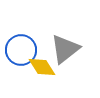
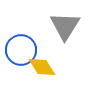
gray triangle: moved 23 px up; rotated 20 degrees counterclockwise
